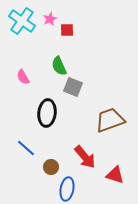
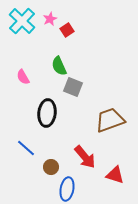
cyan cross: rotated 8 degrees clockwise
red square: rotated 32 degrees counterclockwise
